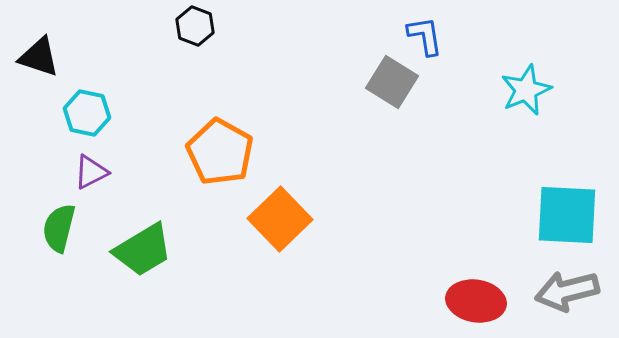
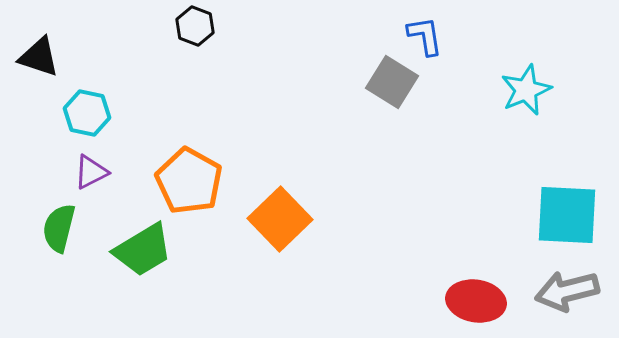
orange pentagon: moved 31 px left, 29 px down
